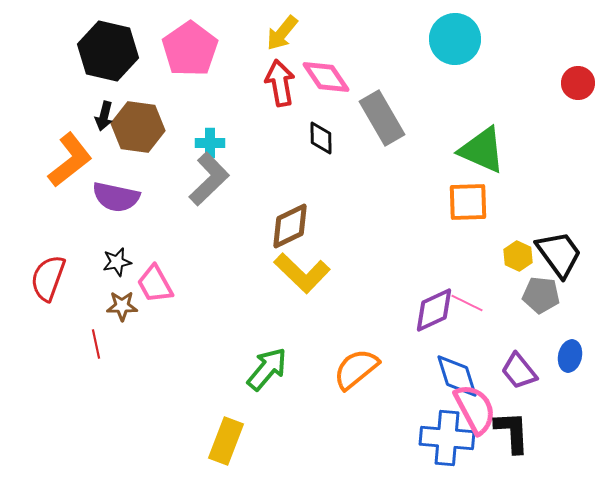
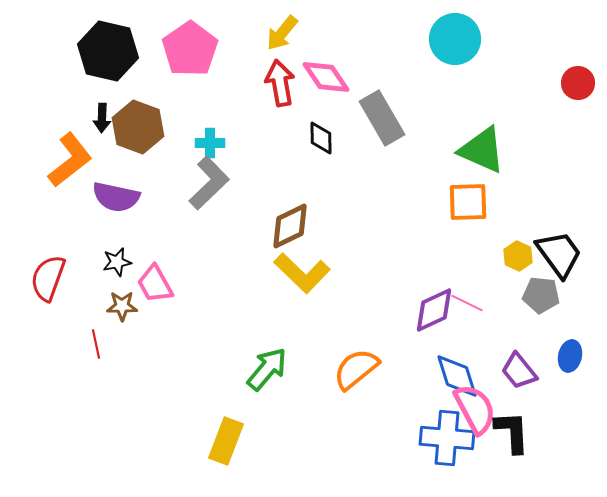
black arrow: moved 2 px left, 2 px down; rotated 12 degrees counterclockwise
brown hexagon: rotated 12 degrees clockwise
gray L-shape: moved 4 px down
